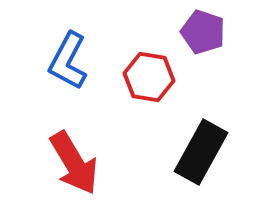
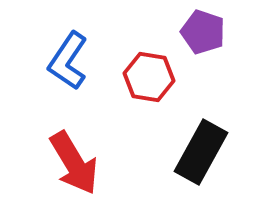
blue L-shape: rotated 6 degrees clockwise
